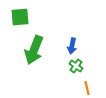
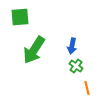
green arrow: rotated 12 degrees clockwise
